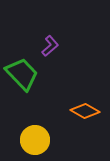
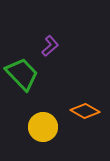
yellow circle: moved 8 px right, 13 px up
